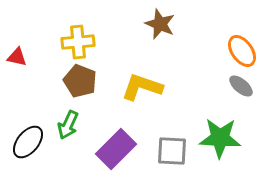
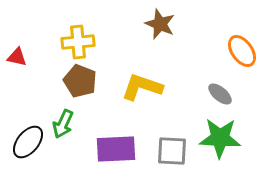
gray ellipse: moved 21 px left, 8 px down
green arrow: moved 5 px left, 1 px up
purple rectangle: rotated 42 degrees clockwise
